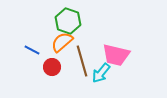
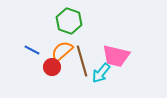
green hexagon: moved 1 px right
orange semicircle: moved 9 px down
pink trapezoid: moved 1 px down
